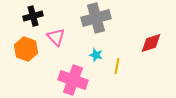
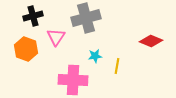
gray cross: moved 10 px left
pink triangle: rotated 18 degrees clockwise
red diamond: moved 2 px up; rotated 40 degrees clockwise
cyan star: moved 1 px left, 1 px down; rotated 24 degrees counterclockwise
pink cross: rotated 16 degrees counterclockwise
